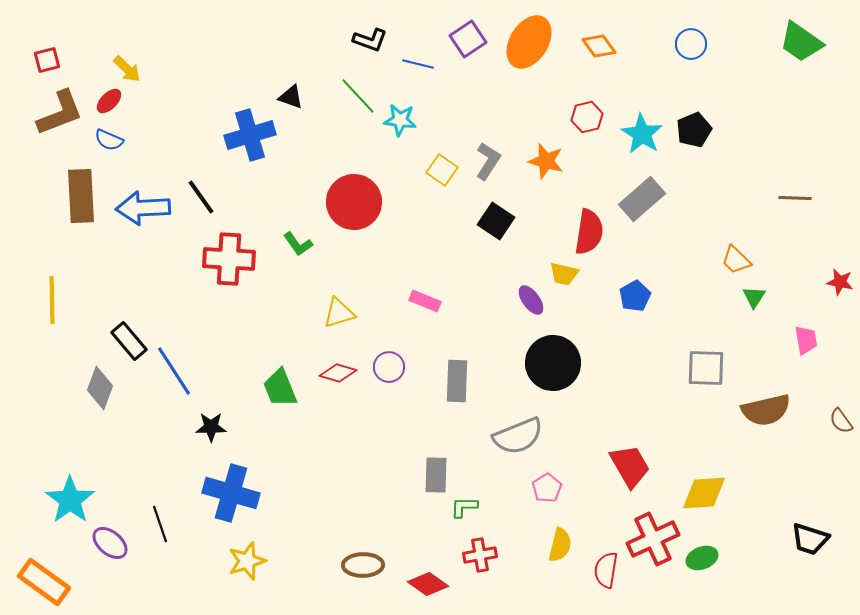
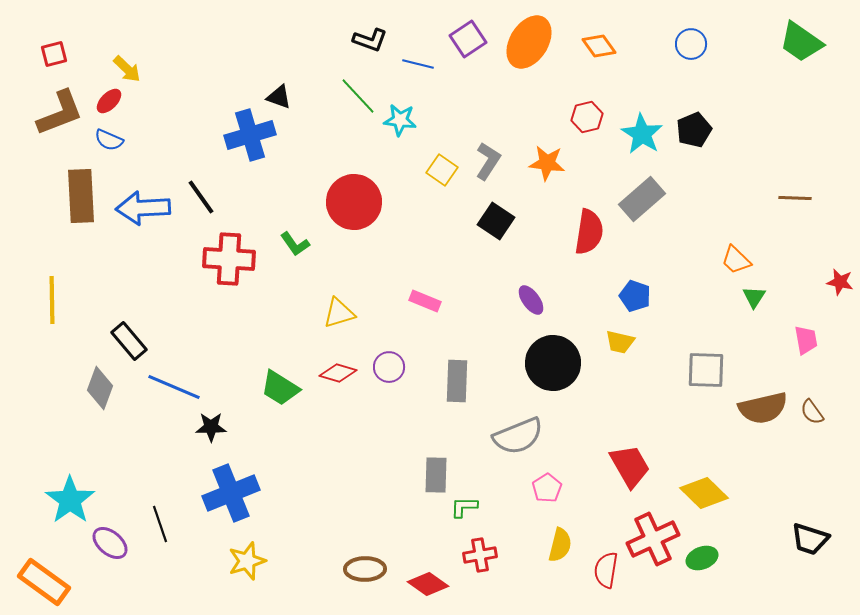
red square at (47, 60): moved 7 px right, 6 px up
black triangle at (291, 97): moved 12 px left
orange star at (546, 161): moved 1 px right, 2 px down; rotated 9 degrees counterclockwise
green L-shape at (298, 244): moved 3 px left
yellow trapezoid at (564, 274): moved 56 px right, 68 px down
blue pentagon at (635, 296): rotated 24 degrees counterclockwise
gray square at (706, 368): moved 2 px down
blue line at (174, 371): moved 16 px down; rotated 34 degrees counterclockwise
green trapezoid at (280, 388): rotated 36 degrees counterclockwise
brown semicircle at (766, 410): moved 3 px left, 2 px up
brown semicircle at (841, 421): moved 29 px left, 9 px up
blue cross at (231, 493): rotated 38 degrees counterclockwise
yellow diamond at (704, 493): rotated 48 degrees clockwise
brown ellipse at (363, 565): moved 2 px right, 4 px down
